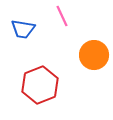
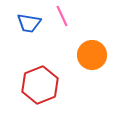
blue trapezoid: moved 6 px right, 6 px up
orange circle: moved 2 px left
